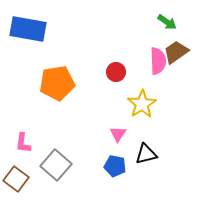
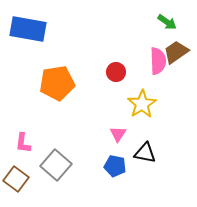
black triangle: moved 1 px left, 1 px up; rotated 25 degrees clockwise
